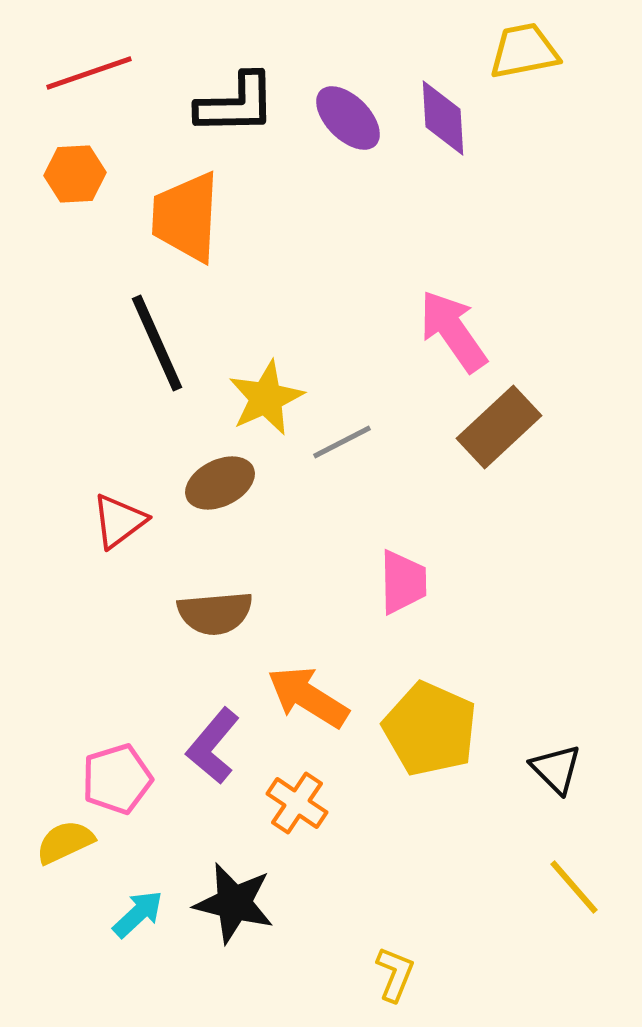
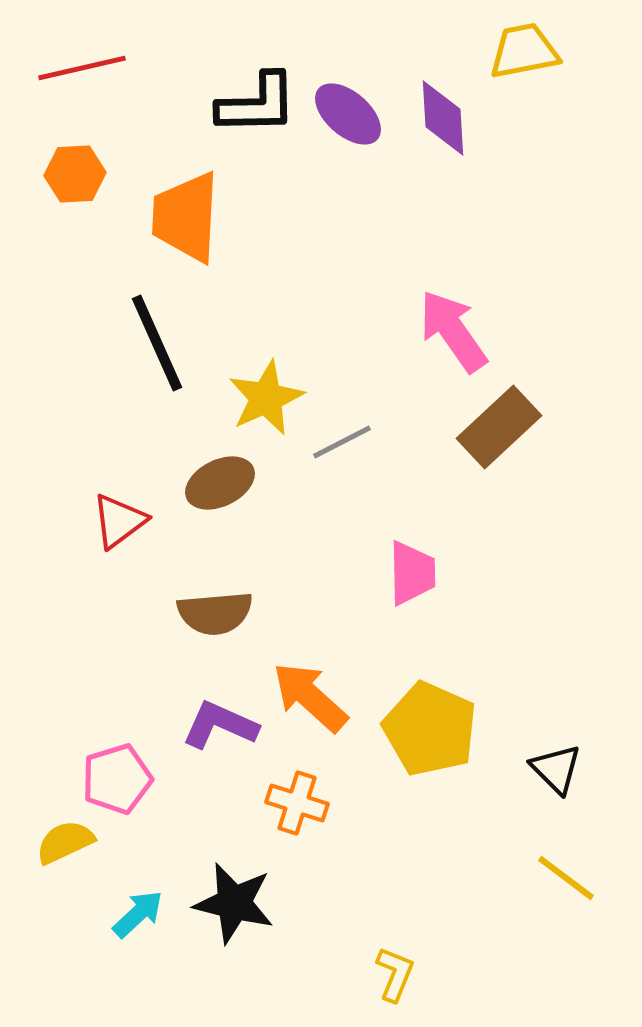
red line: moved 7 px left, 5 px up; rotated 6 degrees clockwise
black L-shape: moved 21 px right
purple ellipse: moved 4 px up; rotated 4 degrees counterclockwise
pink trapezoid: moved 9 px right, 9 px up
orange arrow: moved 2 px right; rotated 10 degrees clockwise
purple L-shape: moved 7 px right, 21 px up; rotated 74 degrees clockwise
orange cross: rotated 16 degrees counterclockwise
yellow line: moved 8 px left, 9 px up; rotated 12 degrees counterclockwise
